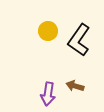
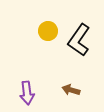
brown arrow: moved 4 px left, 4 px down
purple arrow: moved 21 px left, 1 px up; rotated 15 degrees counterclockwise
